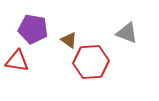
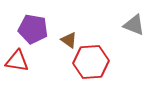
gray triangle: moved 7 px right, 8 px up
